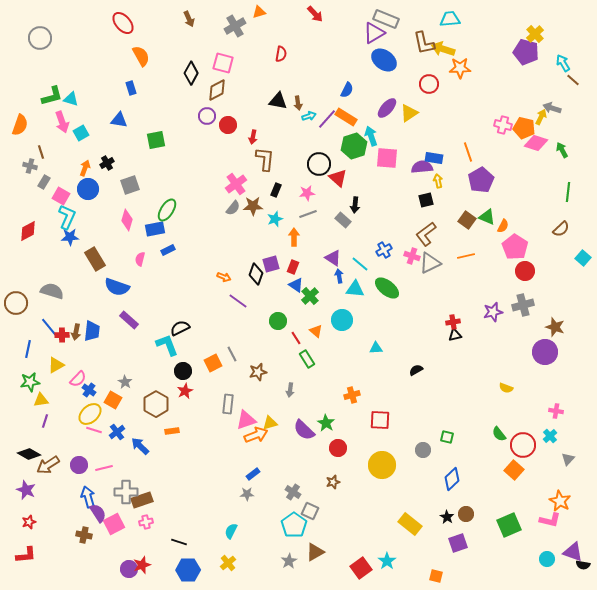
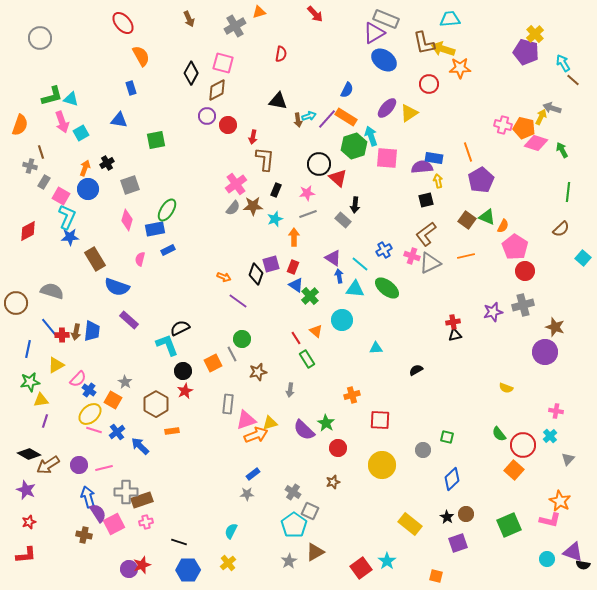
brown arrow at (298, 103): moved 17 px down
green circle at (278, 321): moved 36 px left, 18 px down
